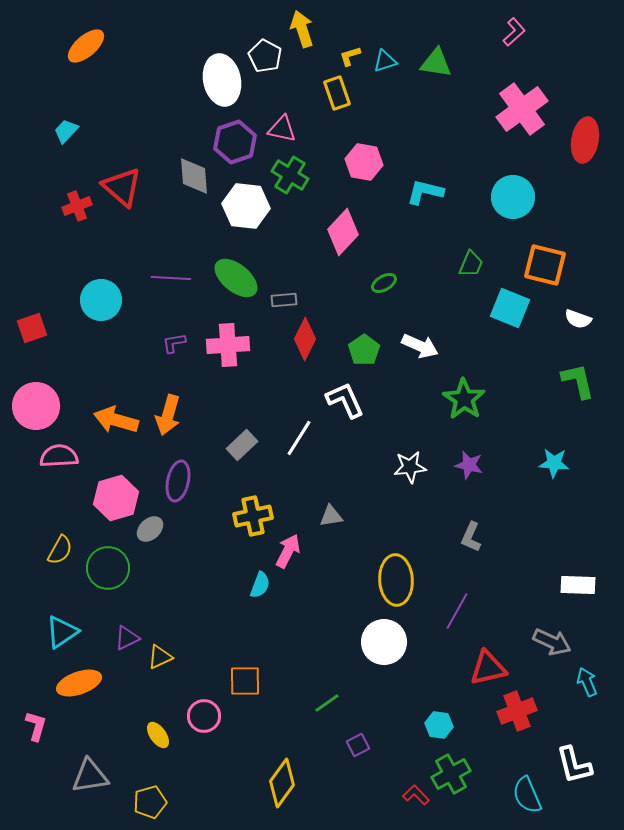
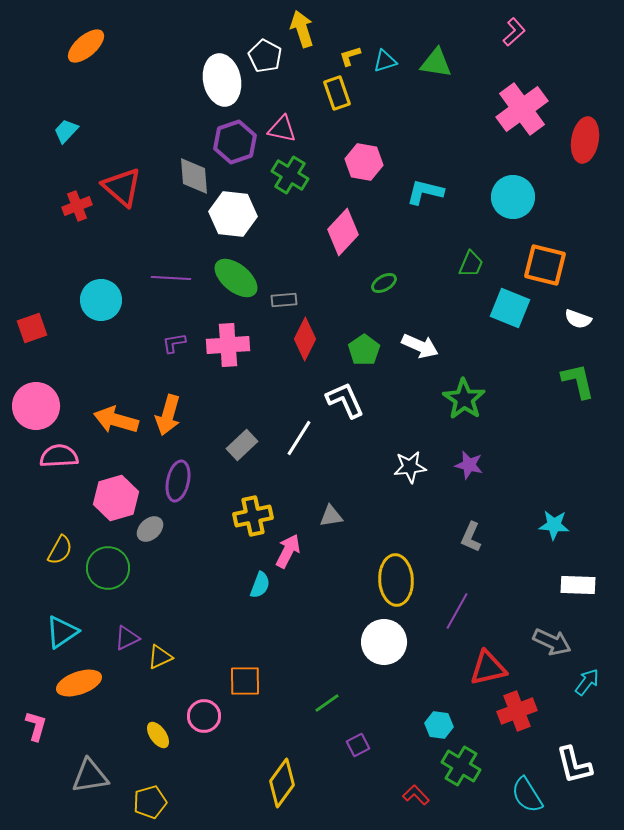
white hexagon at (246, 206): moved 13 px left, 8 px down
cyan star at (554, 463): moved 62 px down
cyan arrow at (587, 682): rotated 60 degrees clockwise
green cross at (451, 774): moved 10 px right, 8 px up; rotated 30 degrees counterclockwise
cyan semicircle at (527, 795): rotated 9 degrees counterclockwise
